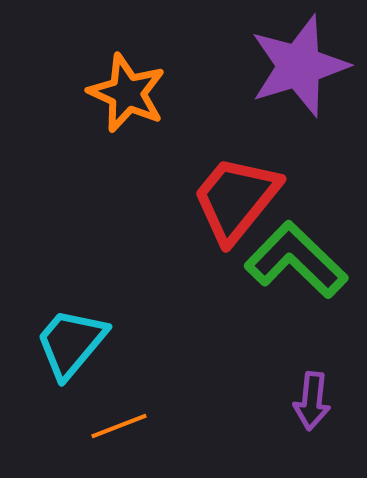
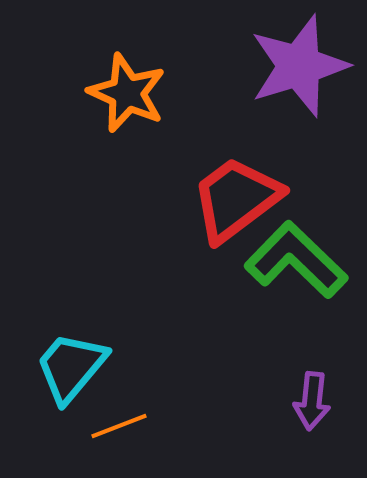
red trapezoid: rotated 14 degrees clockwise
cyan trapezoid: moved 24 px down
